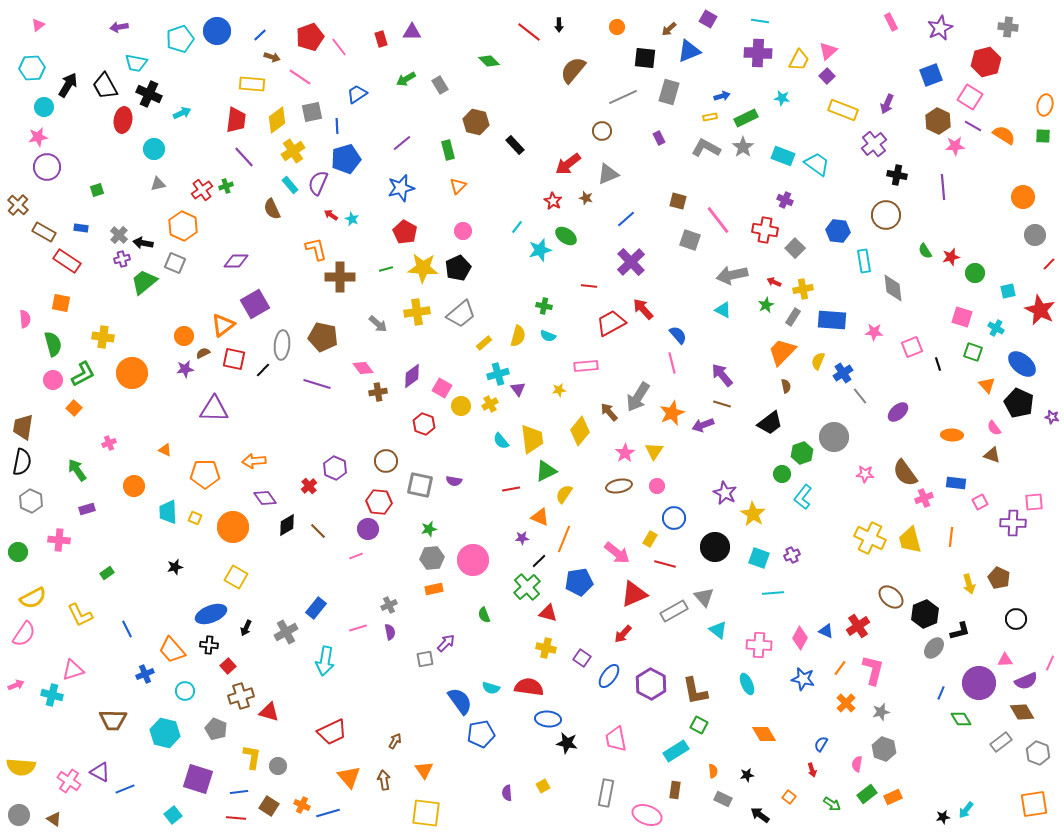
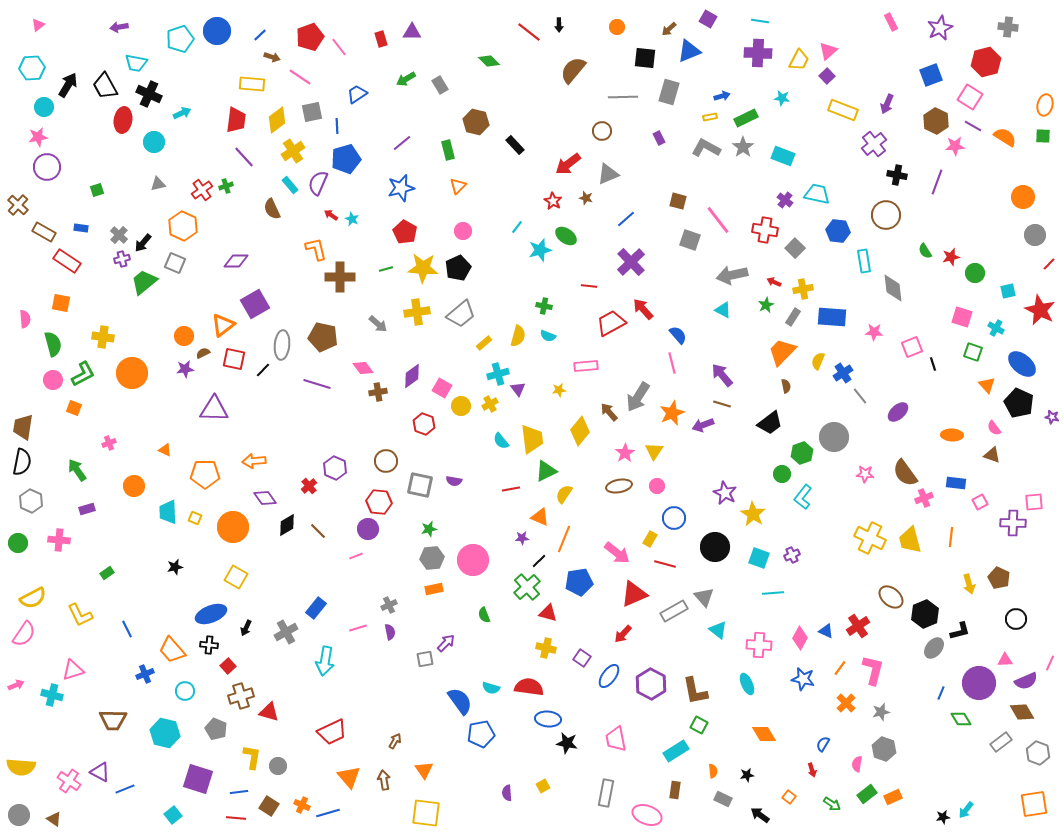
gray line at (623, 97): rotated 24 degrees clockwise
brown hexagon at (938, 121): moved 2 px left
orange semicircle at (1004, 135): moved 1 px right, 2 px down
cyan circle at (154, 149): moved 7 px up
cyan trapezoid at (817, 164): moved 30 px down; rotated 24 degrees counterclockwise
purple line at (943, 187): moved 6 px left, 5 px up; rotated 25 degrees clockwise
purple cross at (785, 200): rotated 14 degrees clockwise
black arrow at (143, 243): rotated 60 degrees counterclockwise
blue rectangle at (832, 320): moved 3 px up
black line at (938, 364): moved 5 px left
orange square at (74, 408): rotated 21 degrees counterclockwise
green circle at (18, 552): moved 9 px up
blue semicircle at (821, 744): moved 2 px right
